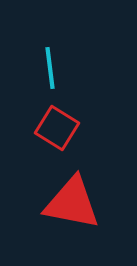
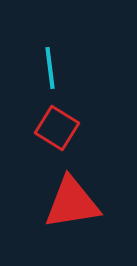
red triangle: rotated 20 degrees counterclockwise
